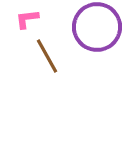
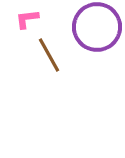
brown line: moved 2 px right, 1 px up
